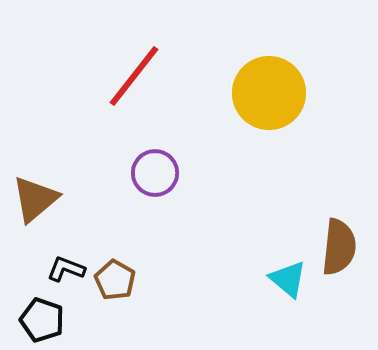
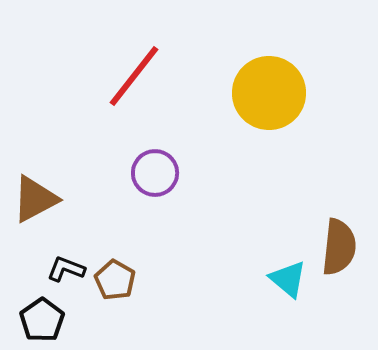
brown triangle: rotated 12 degrees clockwise
black pentagon: rotated 18 degrees clockwise
